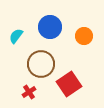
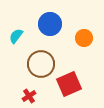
blue circle: moved 3 px up
orange circle: moved 2 px down
red square: rotated 10 degrees clockwise
red cross: moved 4 px down
